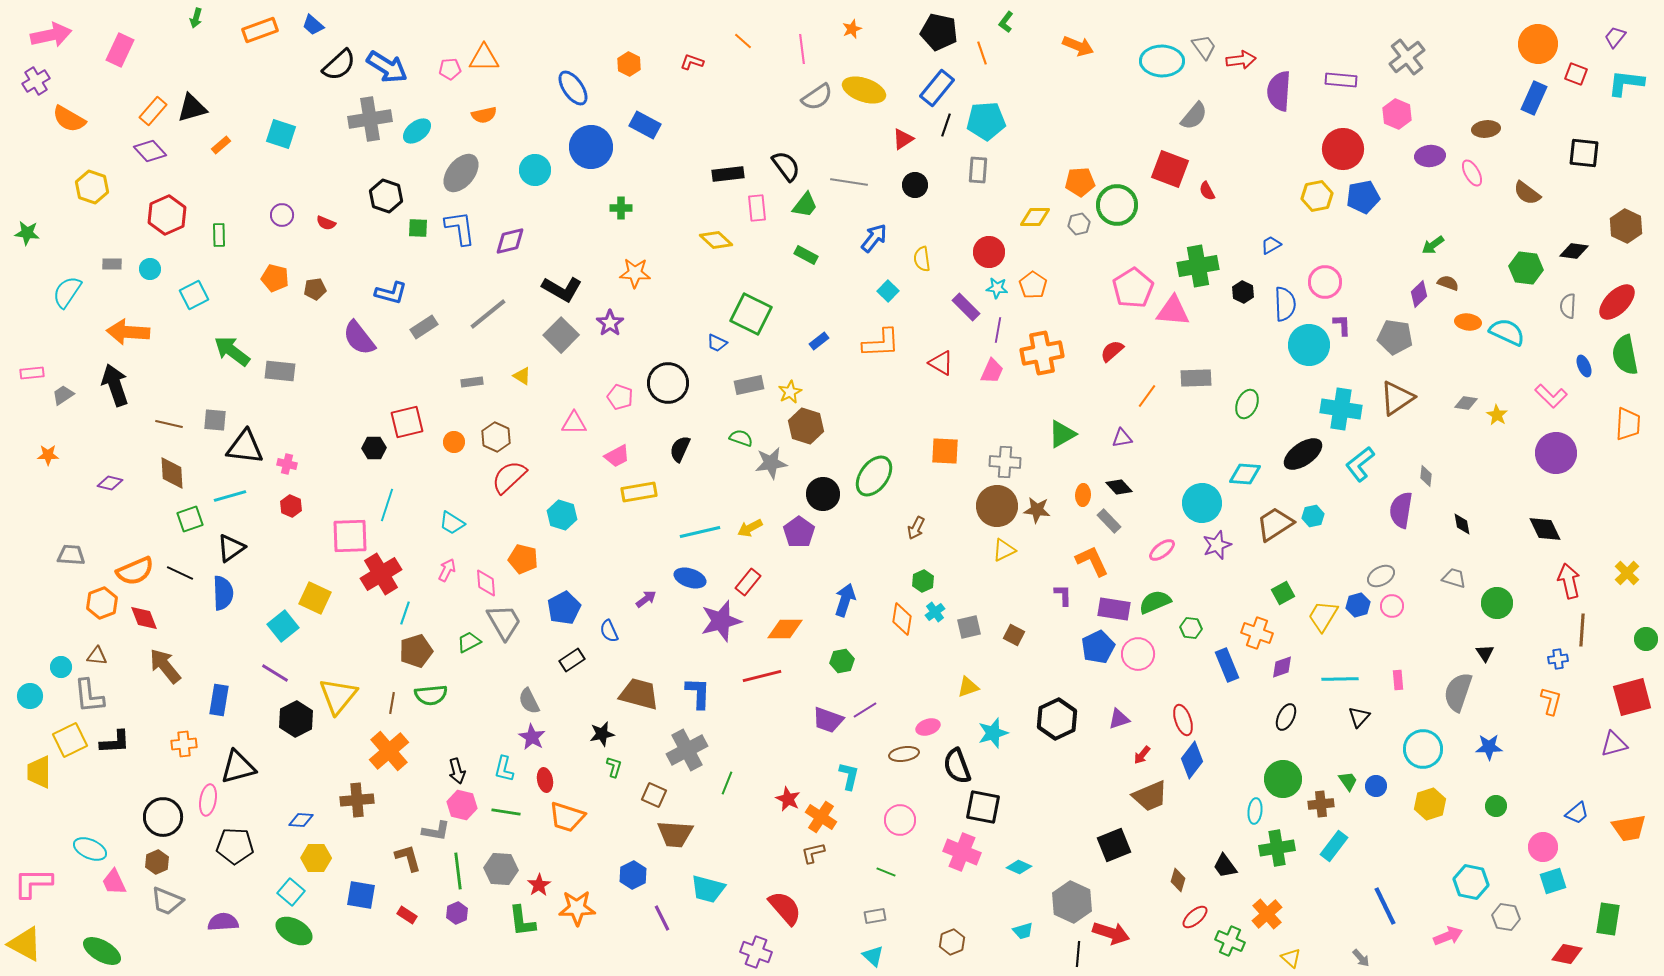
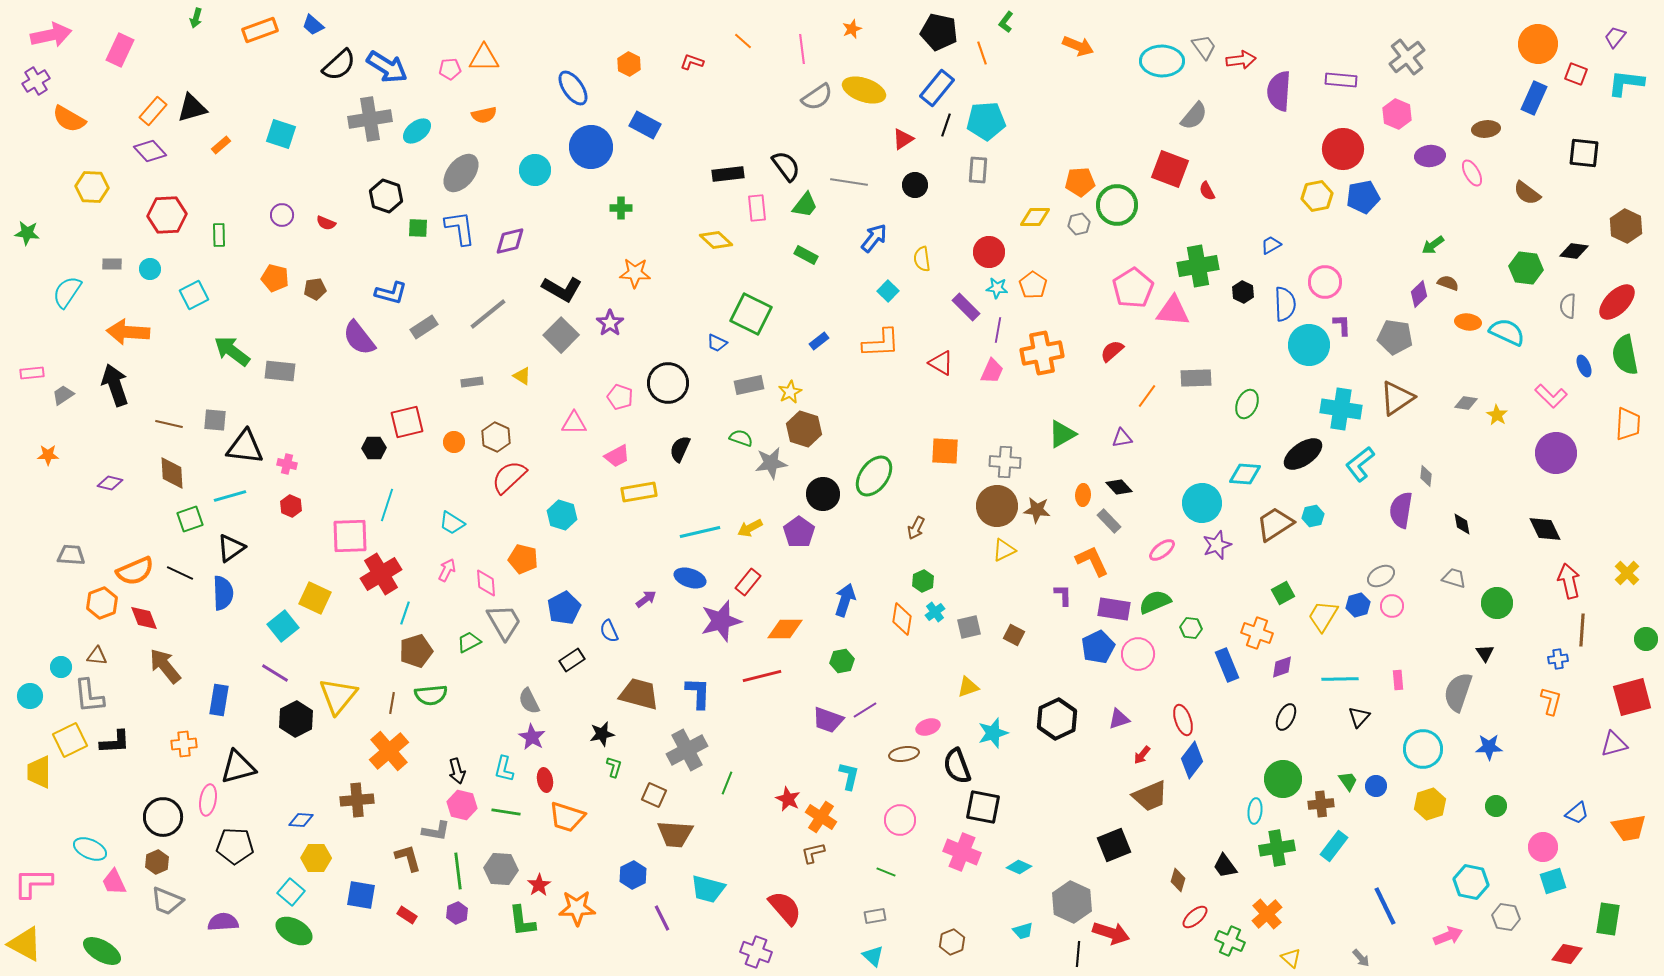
yellow hexagon at (92, 187): rotated 16 degrees counterclockwise
red hexagon at (167, 215): rotated 21 degrees clockwise
brown hexagon at (806, 426): moved 2 px left, 3 px down
